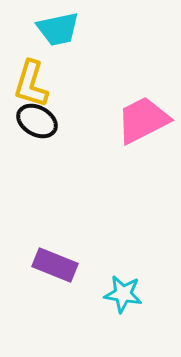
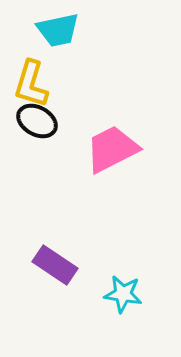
cyan trapezoid: moved 1 px down
pink trapezoid: moved 31 px left, 29 px down
purple rectangle: rotated 12 degrees clockwise
